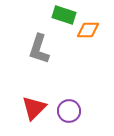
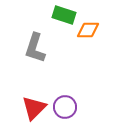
gray L-shape: moved 4 px left, 1 px up
purple circle: moved 4 px left, 4 px up
